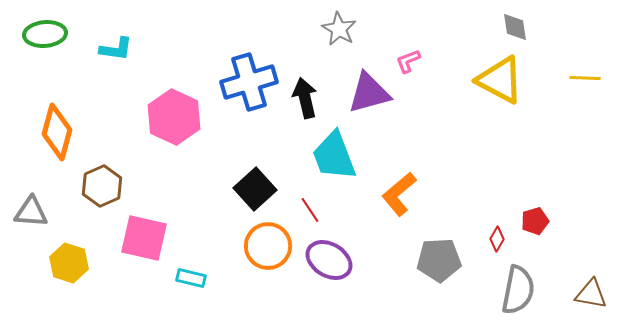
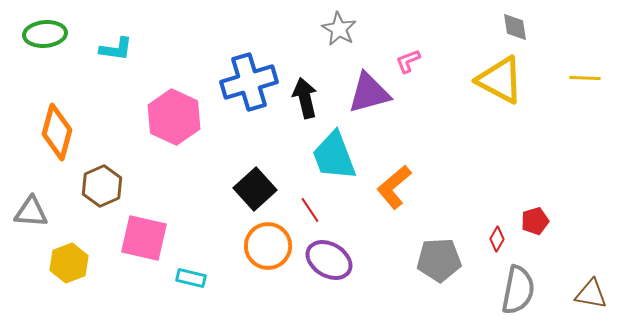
orange L-shape: moved 5 px left, 7 px up
yellow hexagon: rotated 21 degrees clockwise
